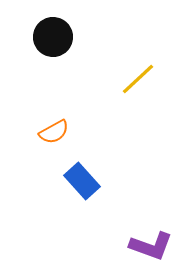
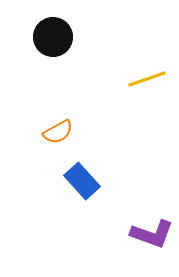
yellow line: moved 9 px right; rotated 24 degrees clockwise
orange semicircle: moved 4 px right
purple L-shape: moved 1 px right, 12 px up
